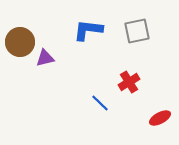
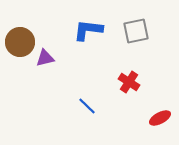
gray square: moved 1 px left
red cross: rotated 25 degrees counterclockwise
blue line: moved 13 px left, 3 px down
